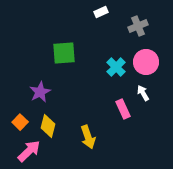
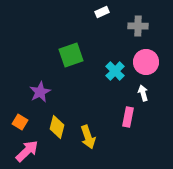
white rectangle: moved 1 px right
gray cross: rotated 24 degrees clockwise
green square: moved 7 px right, 2 px down; rotated 15 degrees counterclockwise
cyan cross: moved 1 px left, 4 px down
white arrow: rotated 14 degrees clockwise
pink rectangle: moved 5 px right, 8 px down; rotated 36 degrees clockwise
orange square: rotated 14 degrees counterclockwise
yellow diamond: moved 9 px right, 1 px down
pink arrow: moved 2 px left
